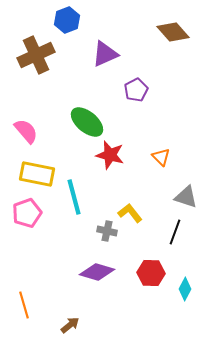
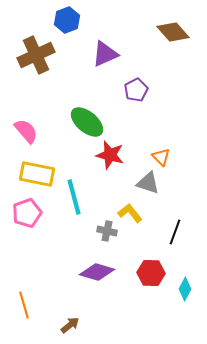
gray triangle: moved 38 px left, 14 px up
